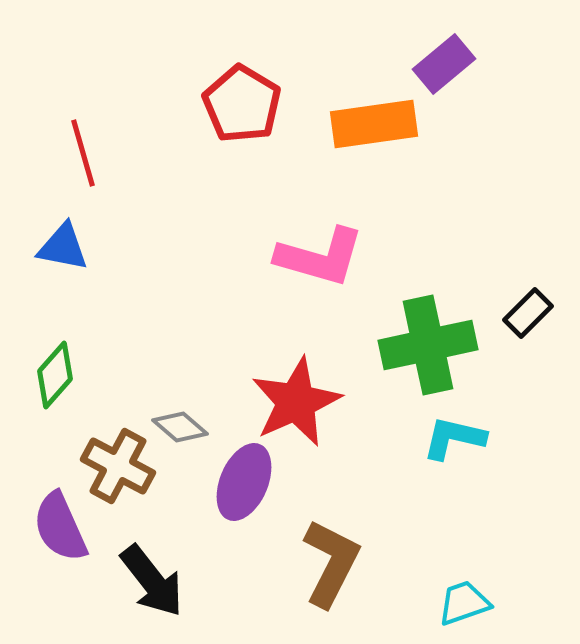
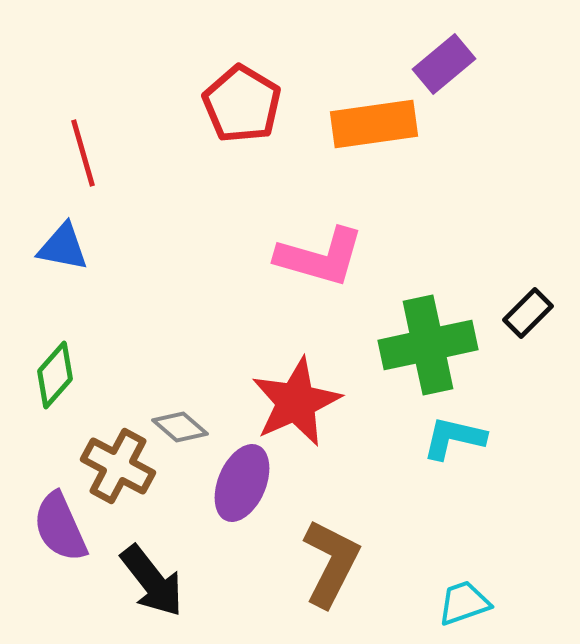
purple ellipse: moved 2 px left, 1 px down
